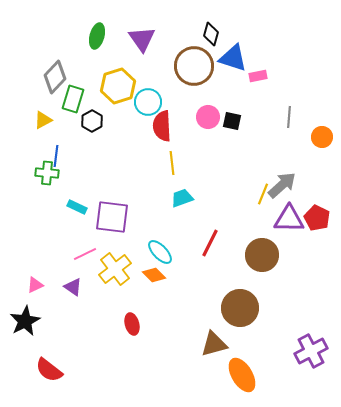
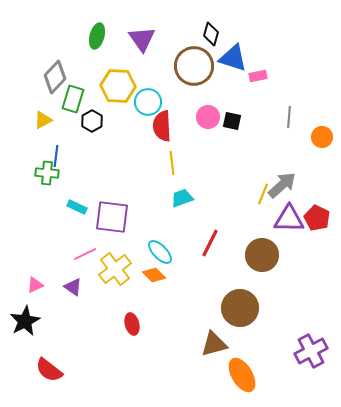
yellow hexagon at (118, 86): rotated 20 degrees clockwise
